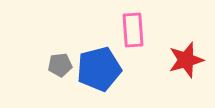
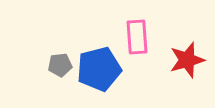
pink rectangle: moved 4 px right, 7 px down
red star: moved 1 px right
